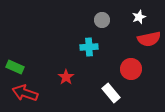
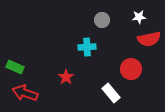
white star: rotated 16 degrees clockwise
cyan cross: moved 2 px left
